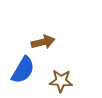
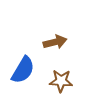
brown arrow: moved 12 px right
